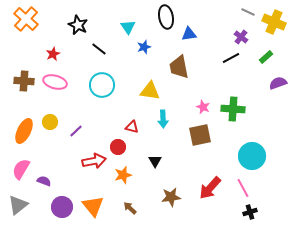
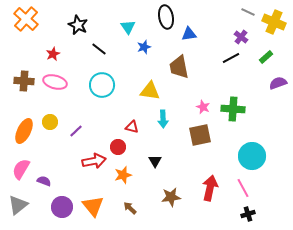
red arrow at (210, 188): rotated 150 degrees clockwise
black cross at (250, 212): moved 2 px left, 2 px down
